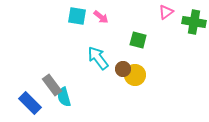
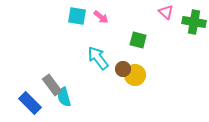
pink triangle: rotated 42 degrees counterclockwise
